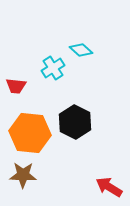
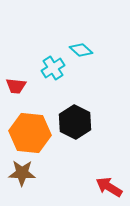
brown star: moved 1 px left, 2 px up
